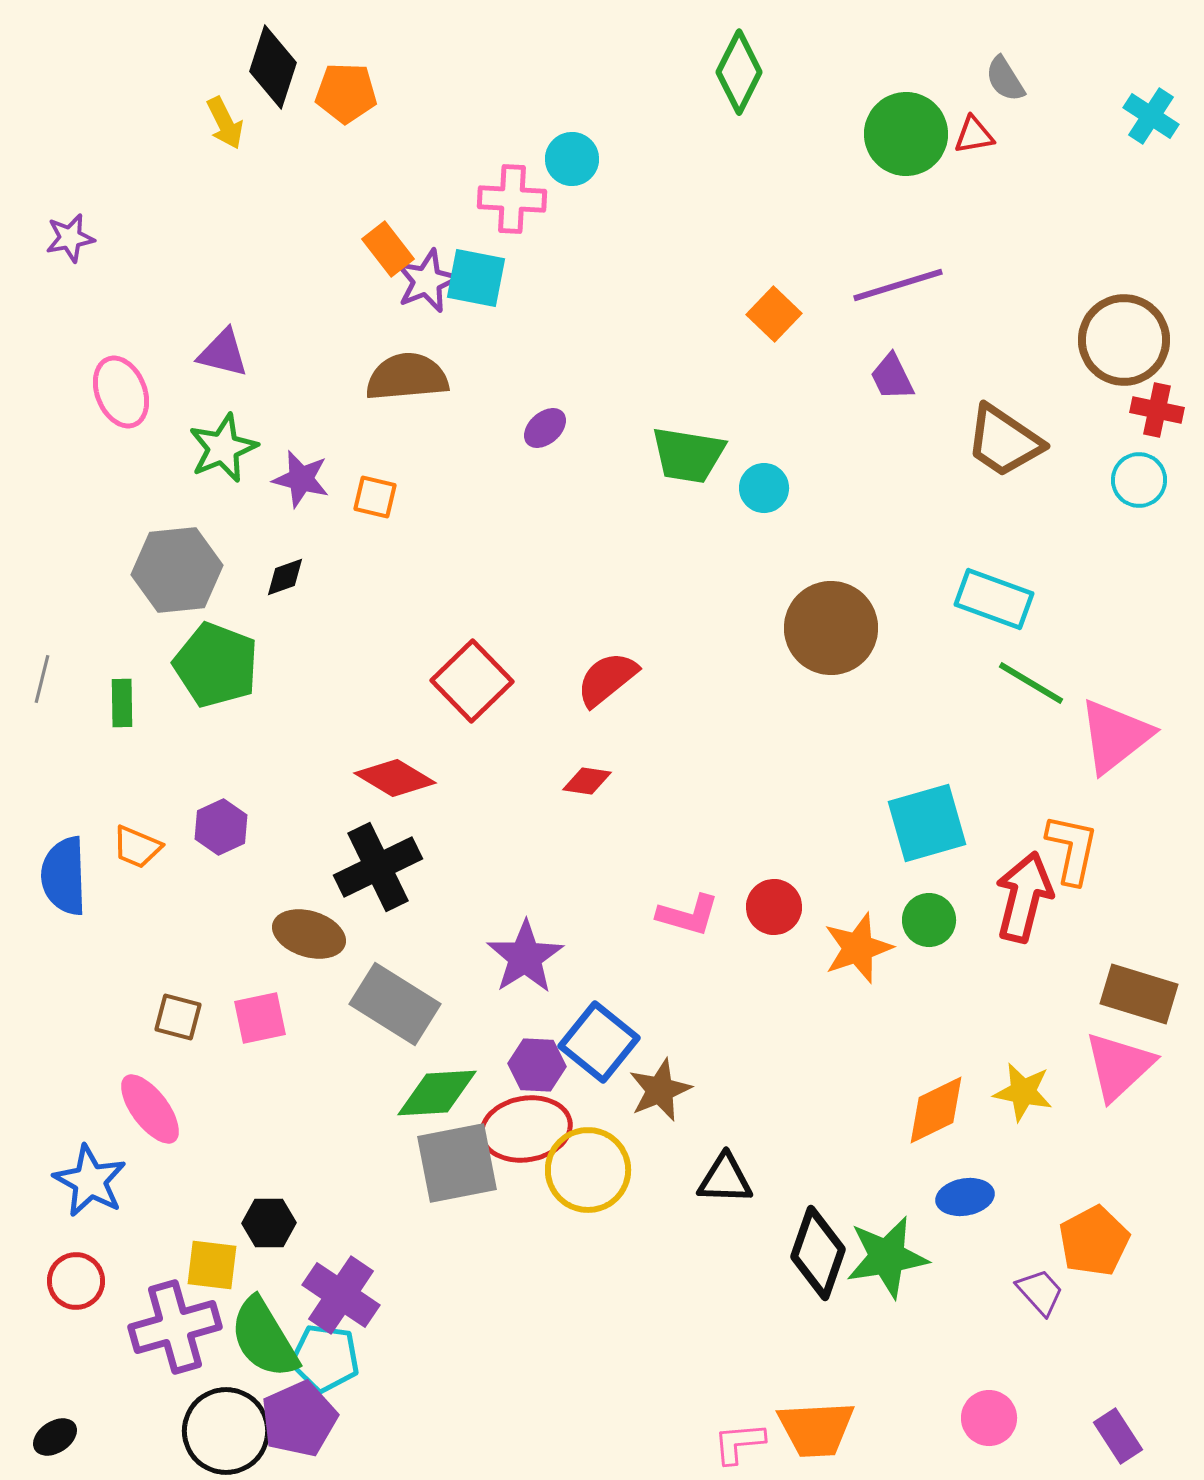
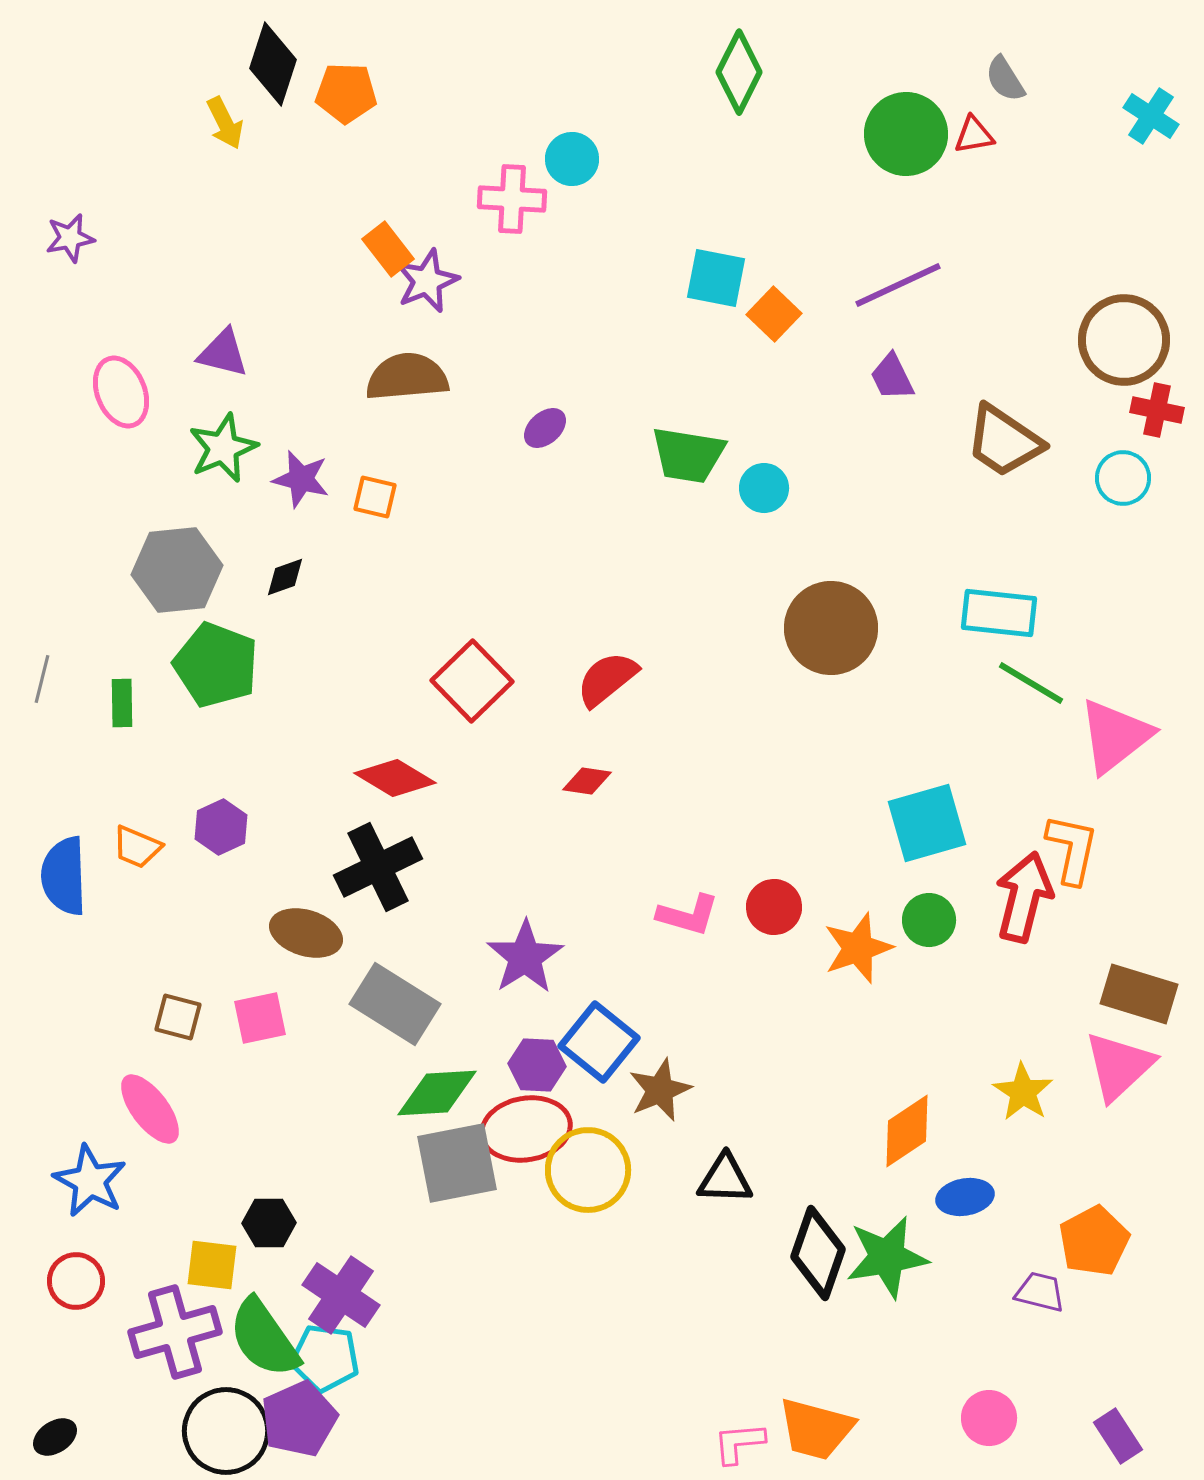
black diamond at (273, 67): moved 3 px up
cyan square at (476, 278): moved 240 px right
purple line at (898, 285): rotated 8 degrees counterclockwise
cyan circle at (1139, 480): moved 16 px left, 2 px up
cyan rectangle at (994, 599): moved 5 px right, 14 px down; rotated 14 degrees counterclockwise
brown ellipse at (309, 934): moved 3 px left, 1 px up
yellow star at (1023, 1092): rotated 22 degrees clockwise
orange diamond at (936, 1110): moved 29 px left, 21 px down; rotated 8 degrees counterclockwise
purple trapezoid at (1040, 1292): rotated 34 degrees counterclockwise
purple cross at (175, 1327): moved 5 px down
green semicircle at (264, 1338): rotated 4 degrees counterclockwise
orange trapezoid at (816, 1429): rotated 18 degrees clockwise
